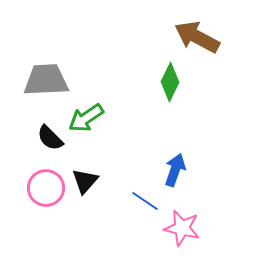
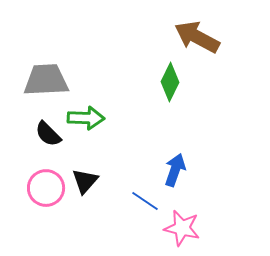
green arrow: rotated 144 degrees counterclockwise
black semicircle: moved 2 px left, 4 px up
